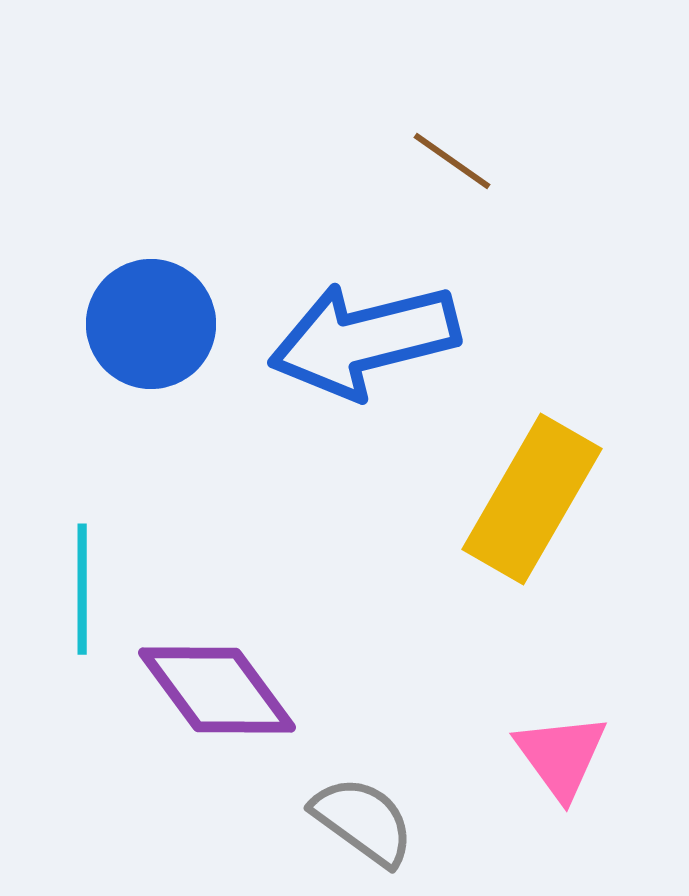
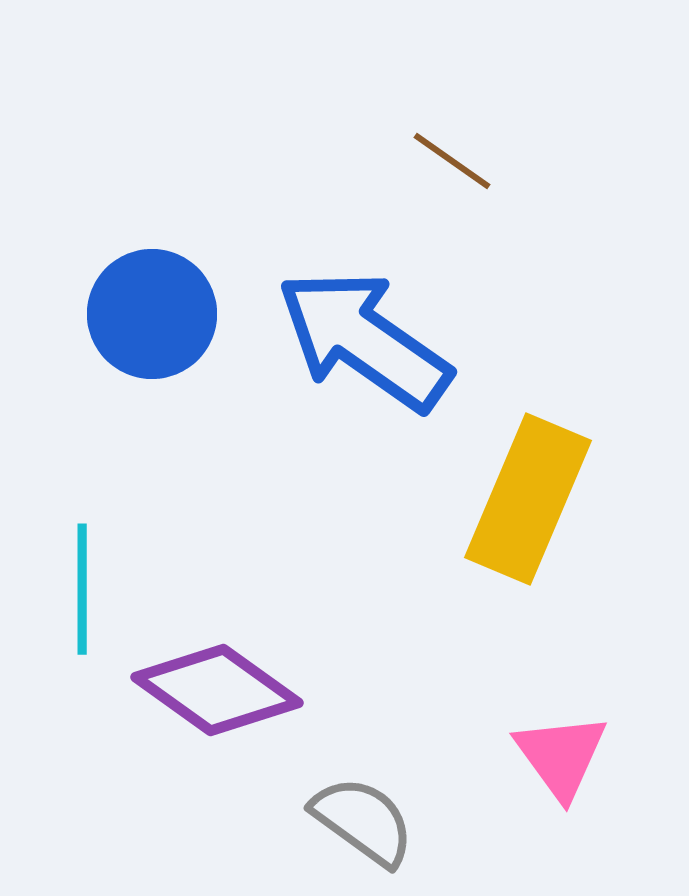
blue circle: moved 1 px right, 10 px up
blue arrow: rotated 49 degrees clockwise
yellow rectangle: moved 4 px left; rotated 7 degrees counterclockwise
purple diamond: rotated 18 degrees counterclockwise
